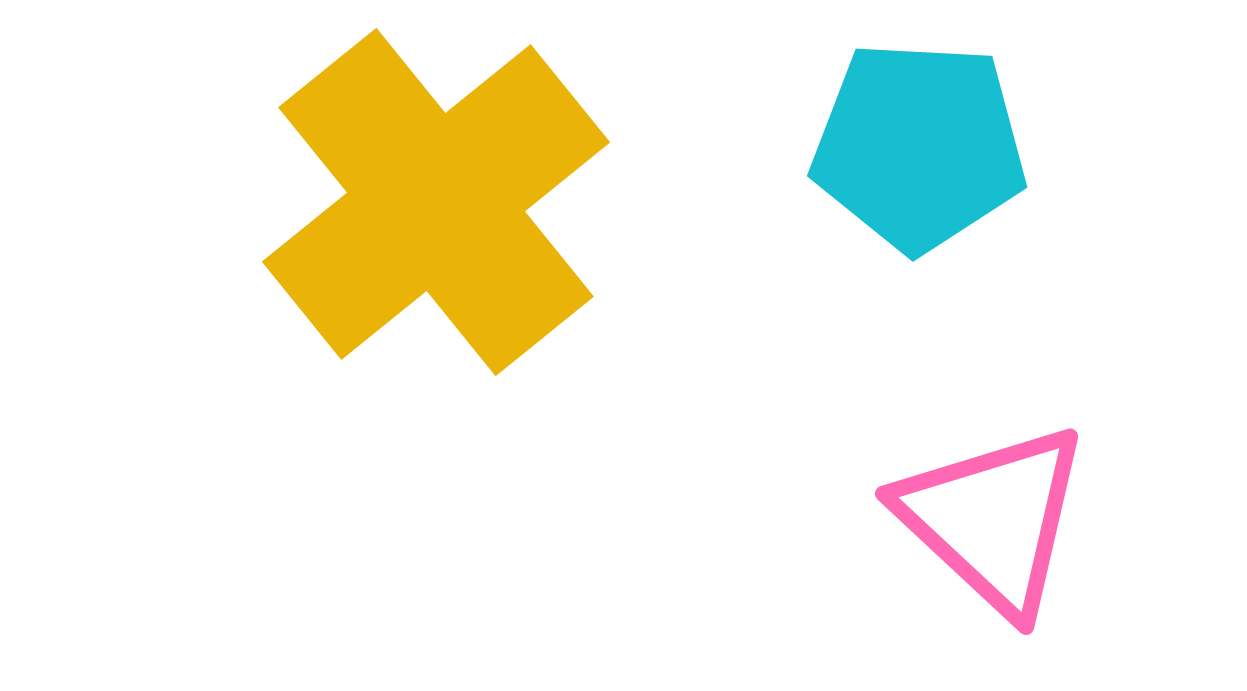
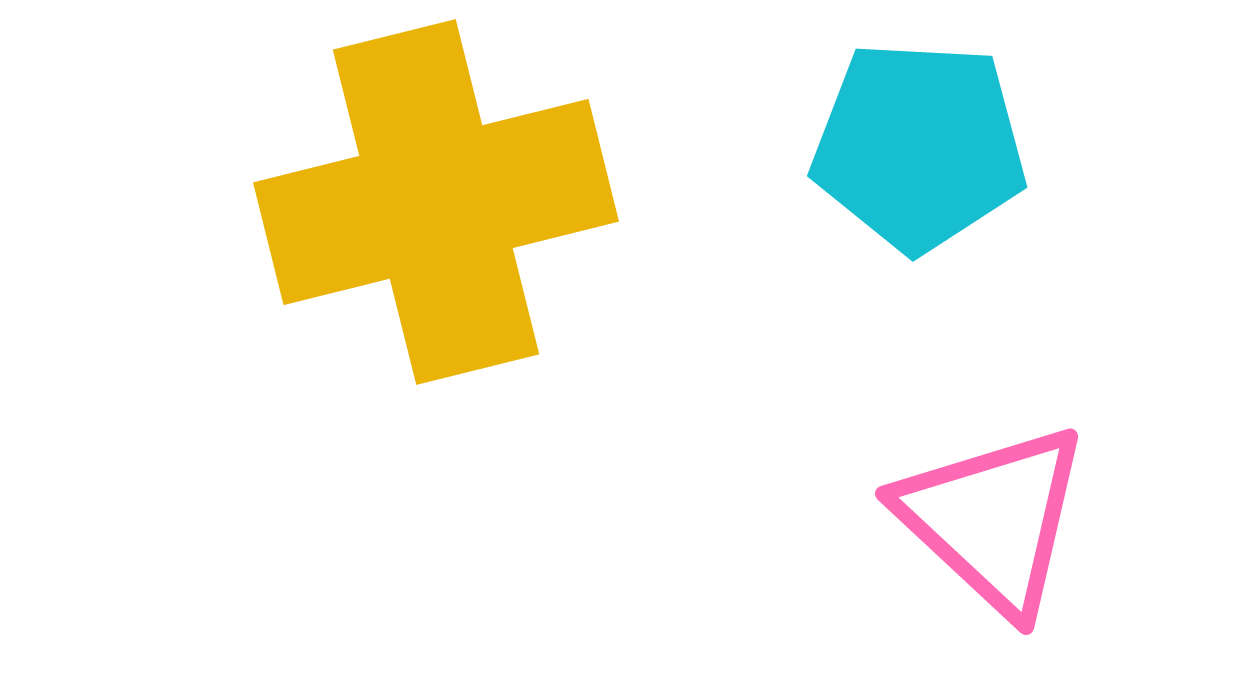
yellow cross: rotated 25 degrees clockwise
